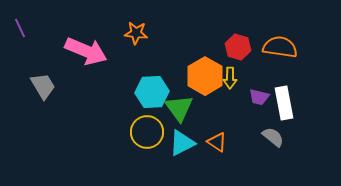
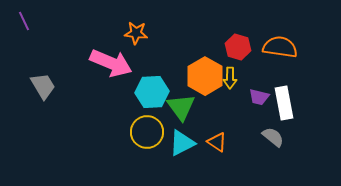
purple line: moved 4 px right, 7 px up
pink arrow: moved 25 px right, 12 px down
green triangle: moved 2 px right, 1 px up
